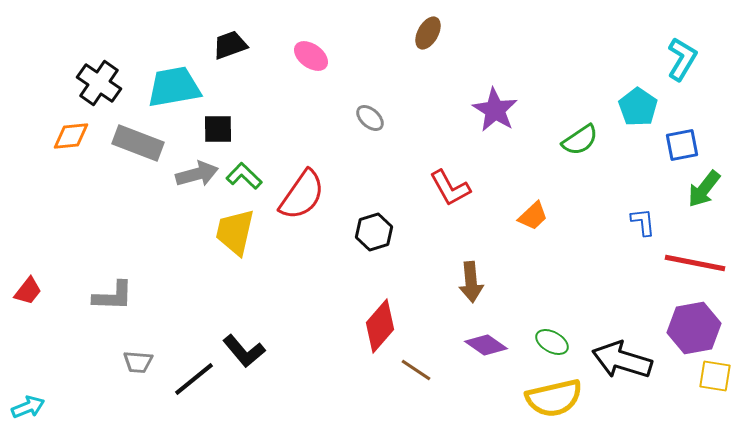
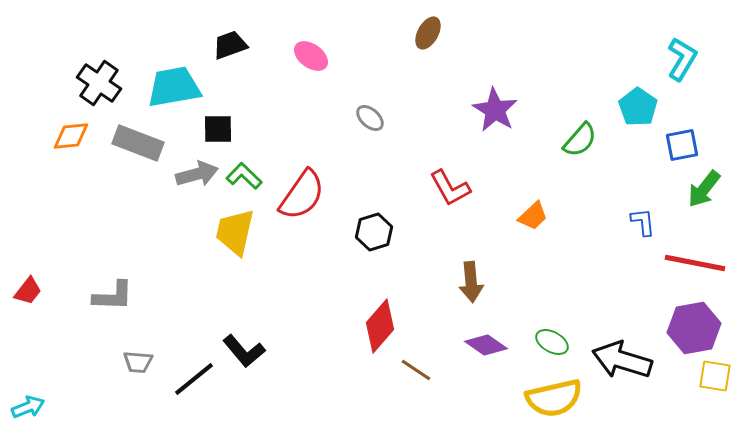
green semicircle: rotated 15 degrees counterclockwise
